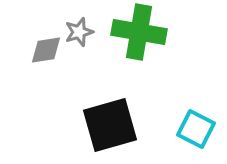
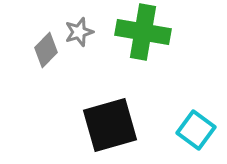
green cross: moved 4 px right
gray diamond: rotated 36 degrees counterclockwise
cyan square: moved 1 px down; rotated 9 degrees clockwise
